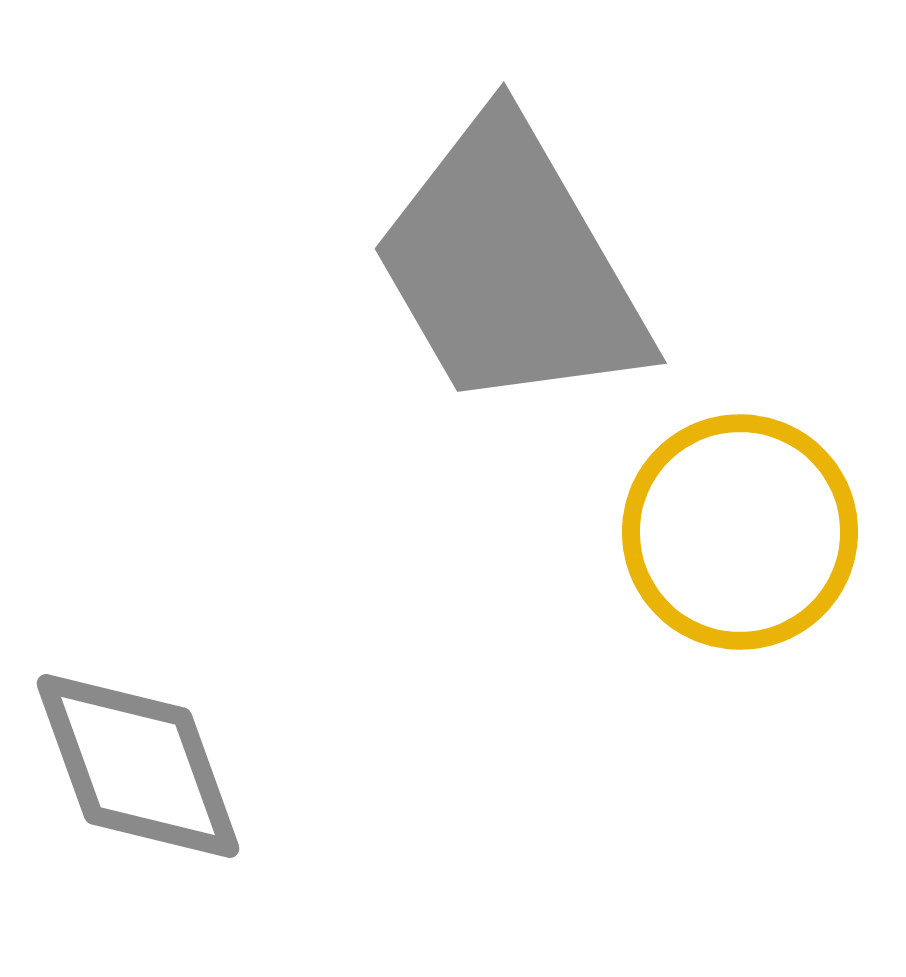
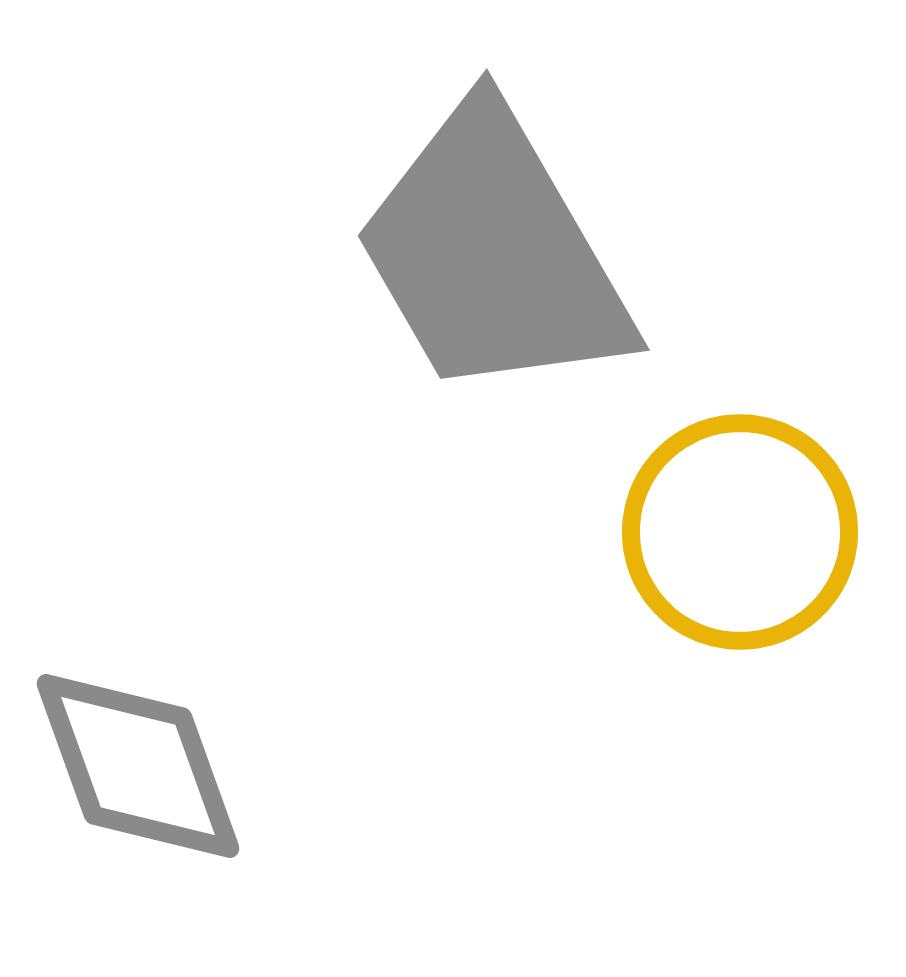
gray trapezoid: moved 17 px left, 13 px up
